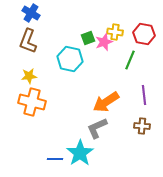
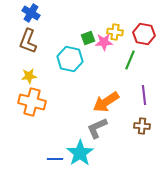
pink star: rotated 18 degrees clockwise
